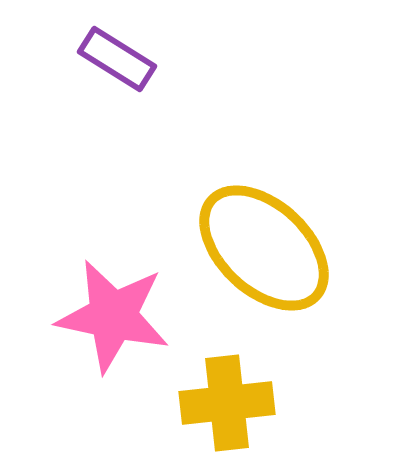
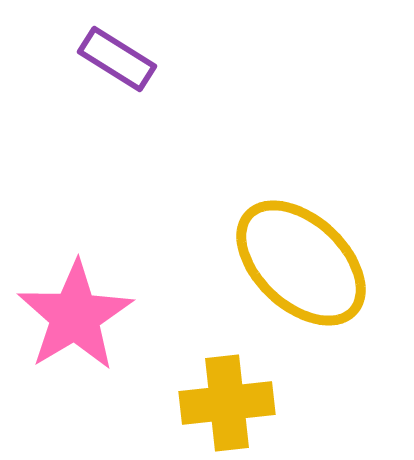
yellow ellipse: moved 37 px right, 15 px down
pink star: moved 38 px left; rotated 29 degrees clockwise
